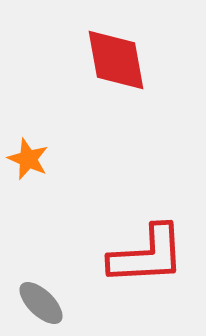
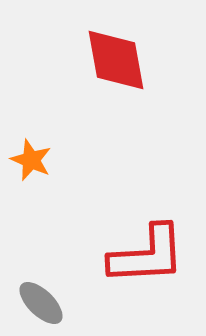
orange star: moved 3 px right, 1 px down
